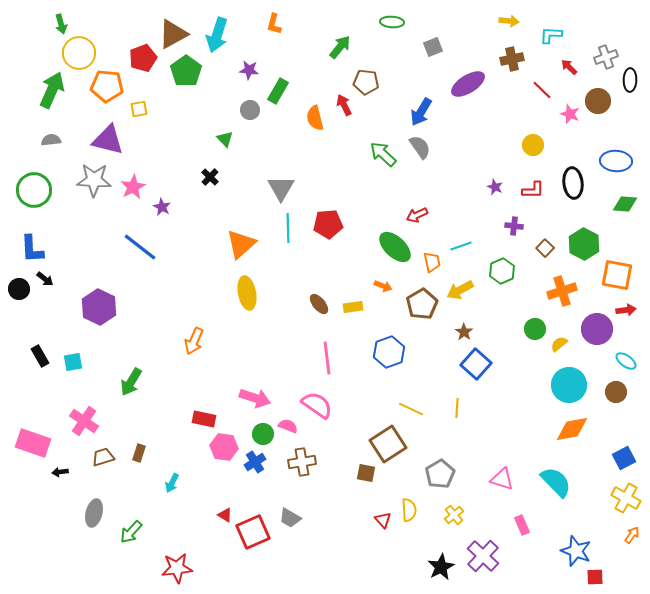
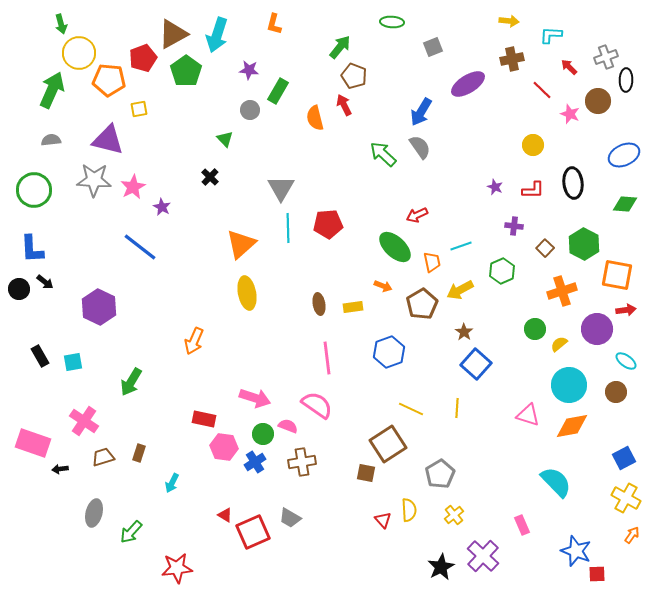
black ellipse at (630, 80): moved 4 px left
brown pentagon at (366, 82): moved 12 px left, 6 px up; rotated 15 degrees clockwise
orange pentagon at (107, 86): moved 2 px right, 6 px up
blue ellipse at (616, 161): moved 8 px right, 6 px up; rotated 28 degrees counterclockwise
black arrow at (45, 279): moved 3 px down
brown ellipse at (319, 304): rotated 30 degrees clockwise
orange diamond at (572, 429): moved 3 px up
black arrow at (60, 472): moved 3 px up
pink triangle at (502, 479): moved 26 px right, 64 px up
red square at (595, 577): moved 2 px right, 3 px up
